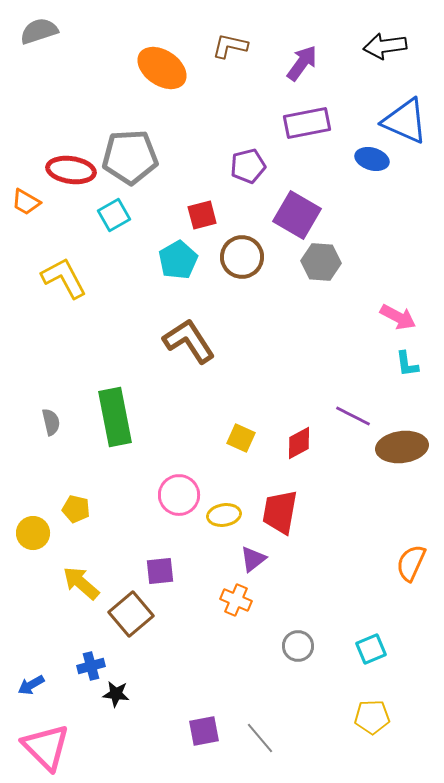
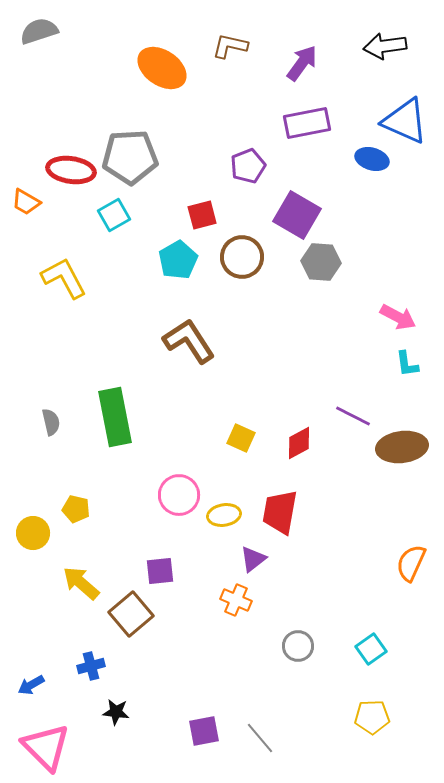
purple pentagon at (248, 166): rotated 8 degrees counterclockwise
cyan square at (371, 649): rotated 12 degrees counterclockwise
black star at (116, 694): moved 18 px down
